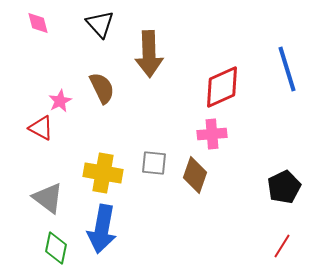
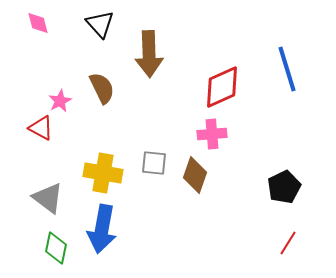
red line: moved 6 px right, 3 px up
